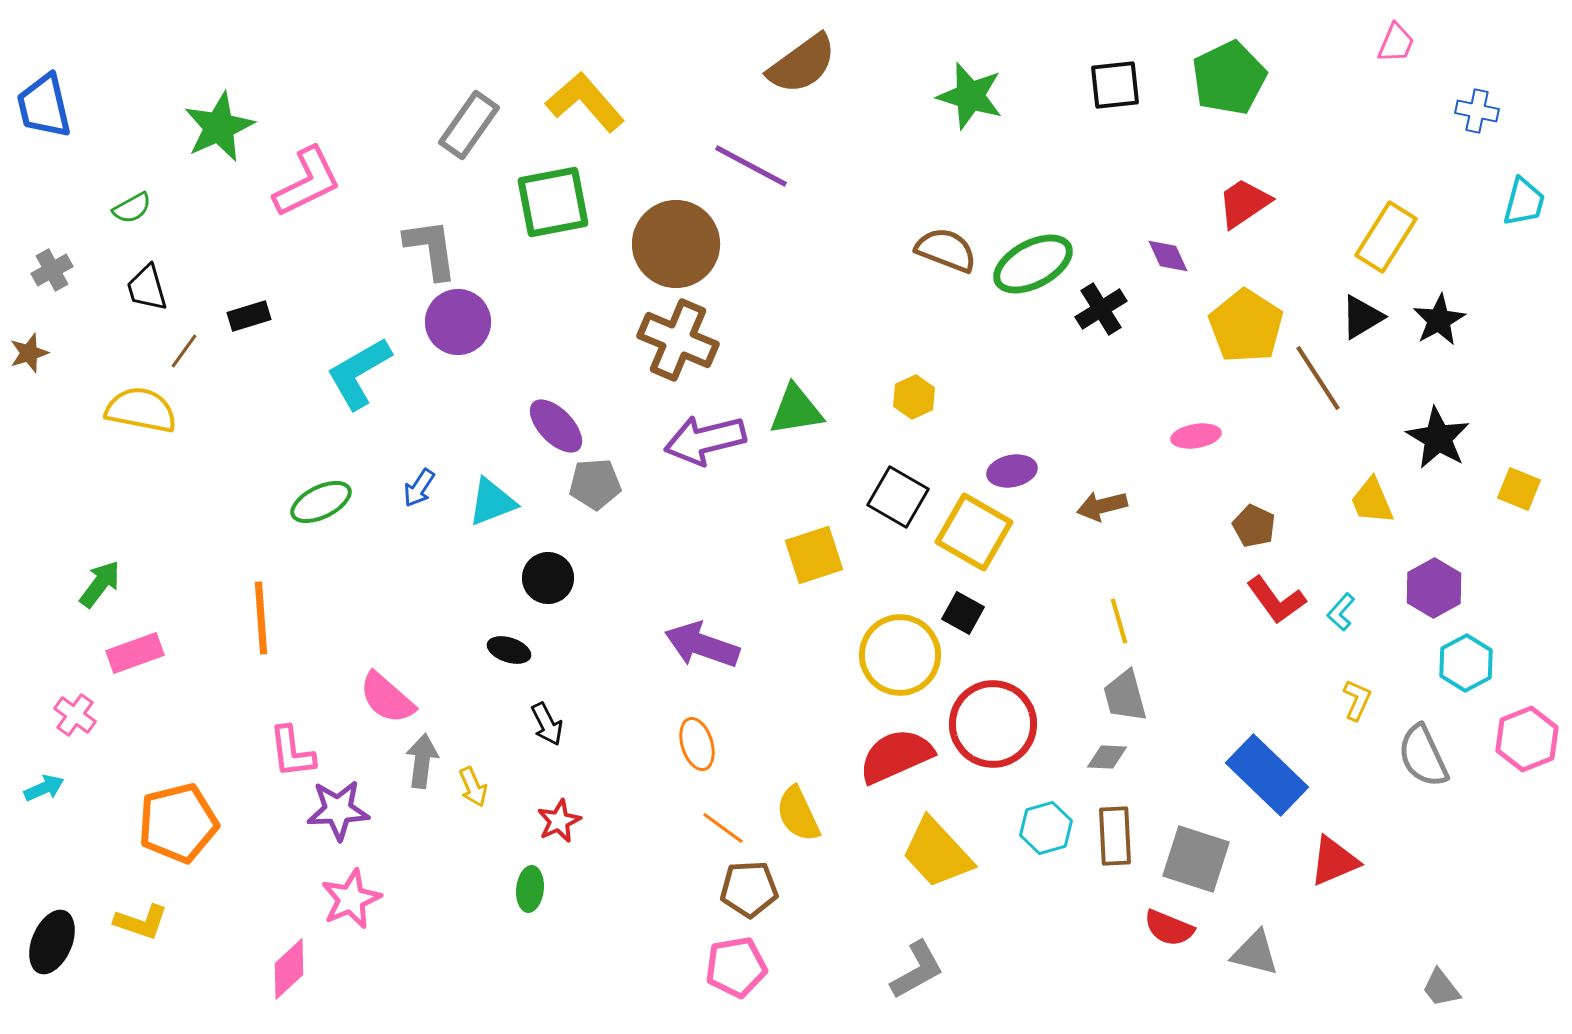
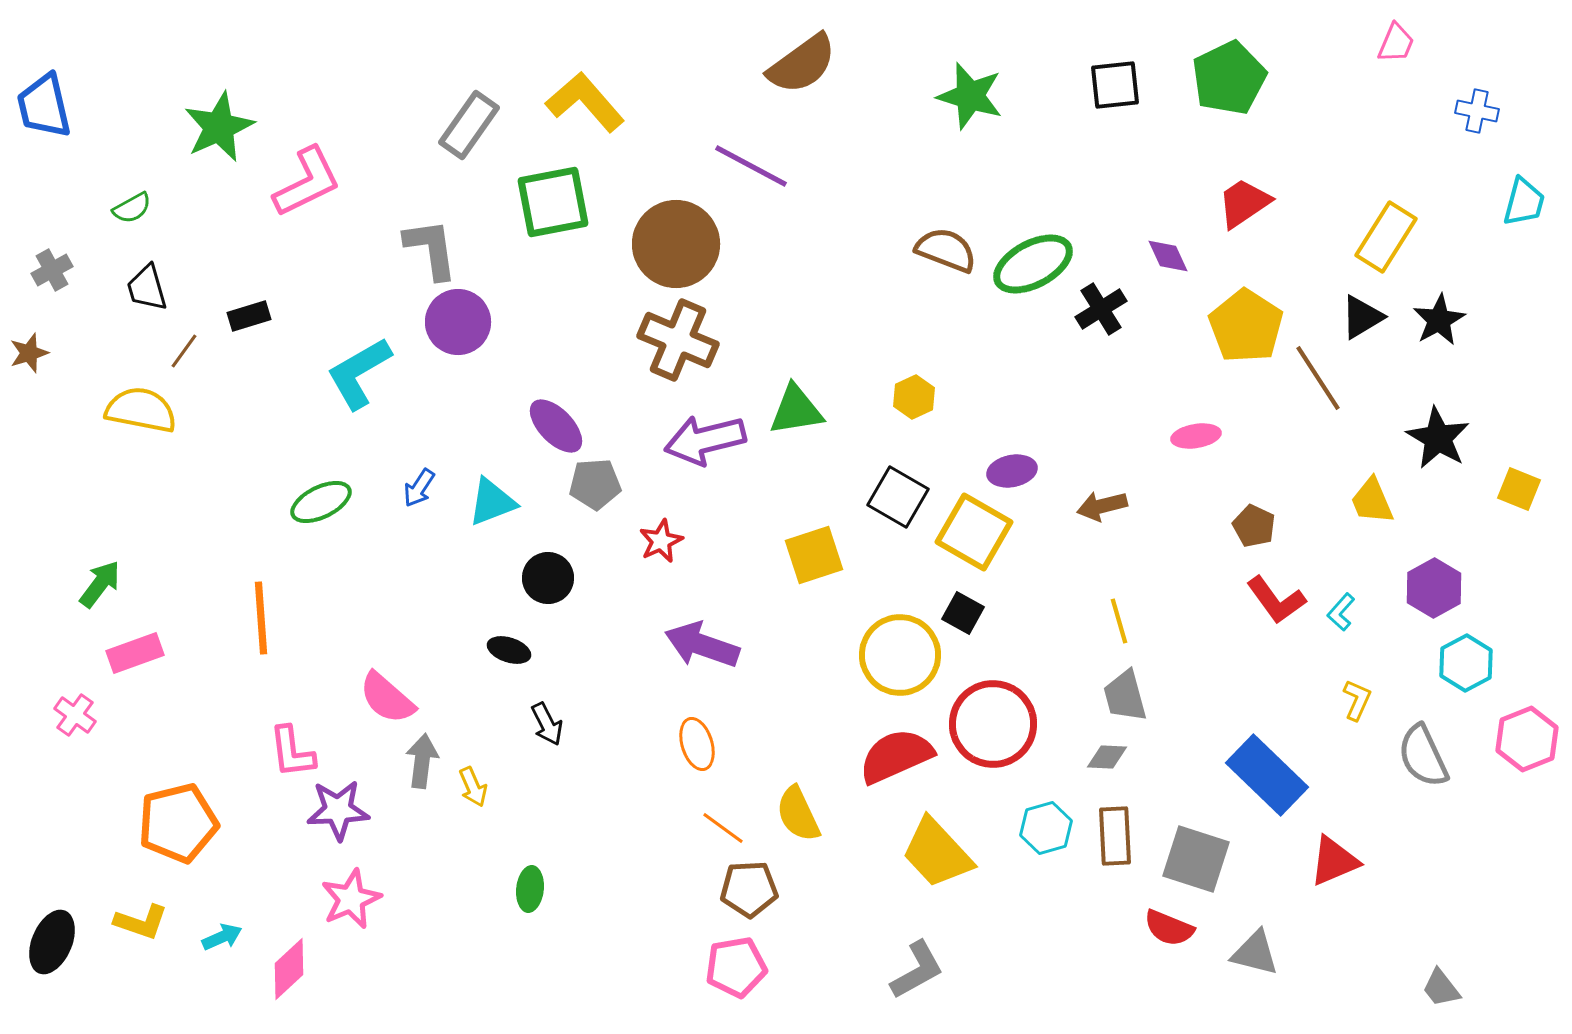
cyan arrow at (44, 788): moved 178 px right, 149 px down
red star at (559, 821): moved 102 px right, 280 px up
